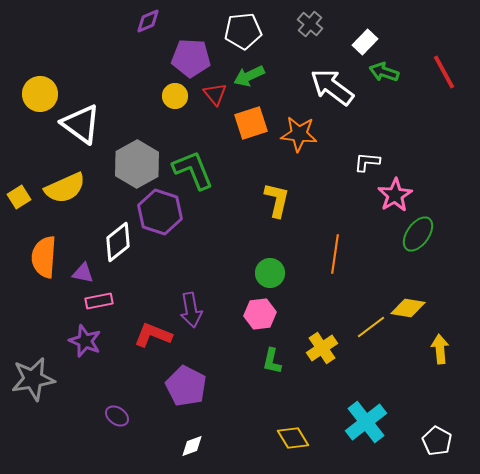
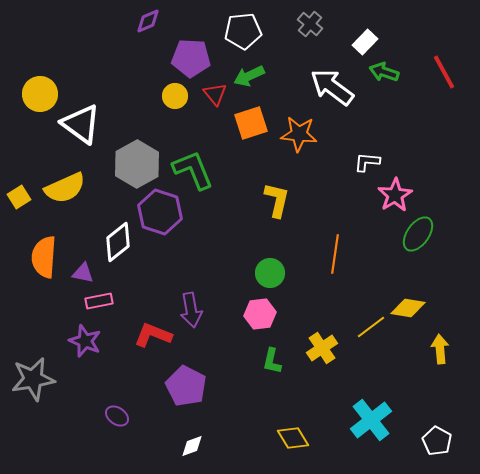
cyan cross at (366, 422): moved 5 px right, 2 px up
